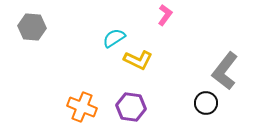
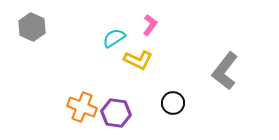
pink L-shape: moved 15 px left, 10 px down
gray hexagon: rotated 20 degrees clockwise
black circle: moved 33 px left
purple hexagon: moved 15 px left, 6 px down
